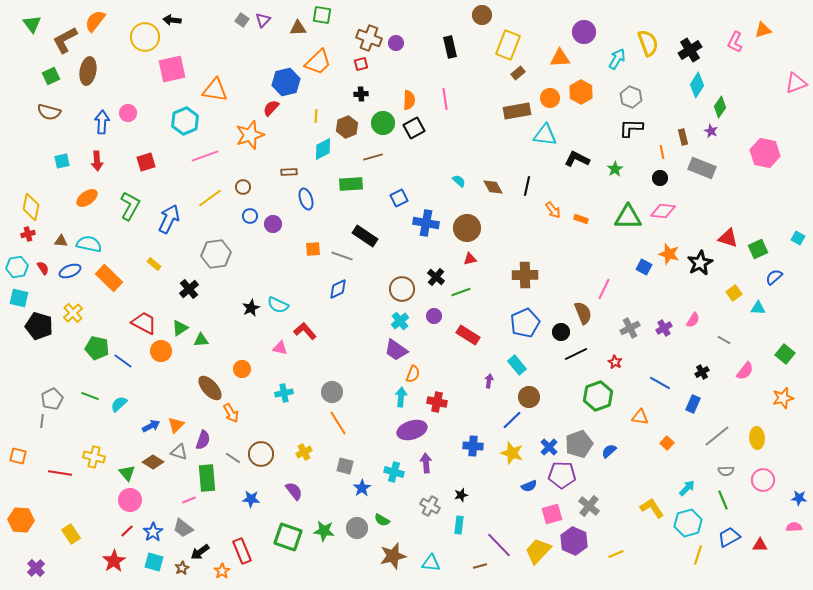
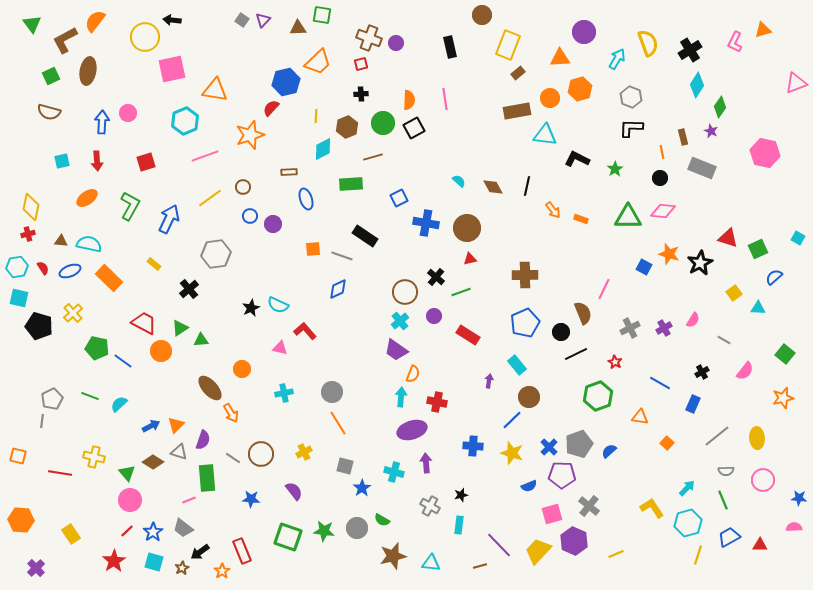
orange hexagon at (581, 92): moved 1 px left, 3 px up; rotated 15 degrees clockwise
brown circle at (402, 289): moved 3 px right, 3 px down
